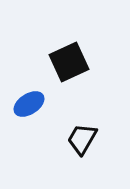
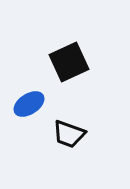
black trapezoid: moved 13 px left, 5 px up; rotated 100 degrees counterclockwise
